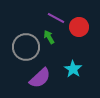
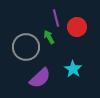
purple line: rotated 48 degrees clockwise
red circle: moved 2 px left
